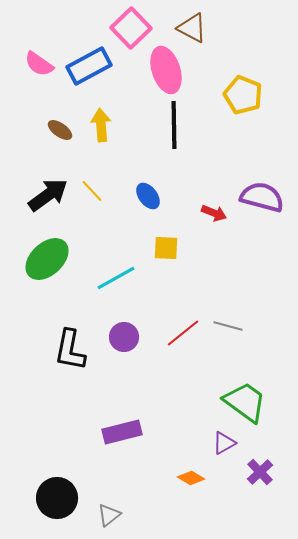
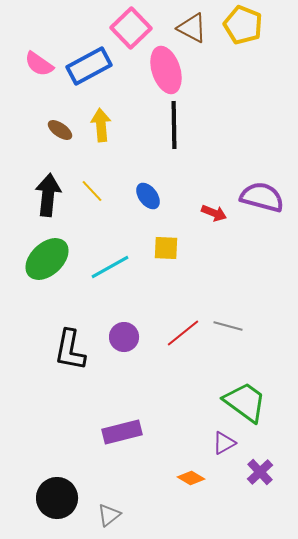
yellow pentagon: moved 70 px up
black arrow: rotated 48 degrees counterclockwise
cyan line: moved 6 px left, 11 px up
